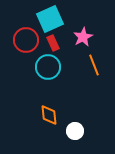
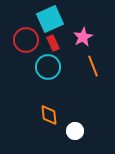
orange line: moved 1 px left, 1 px down
